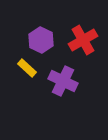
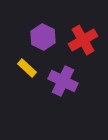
purple hexagon: moved 2 px right, 3 px up
